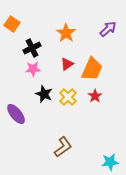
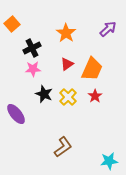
orange square: rotated 14 degrees clockwise
cyan star: moved 1 px left, 1 px up
